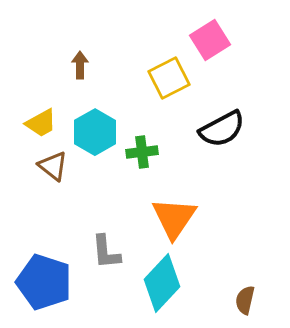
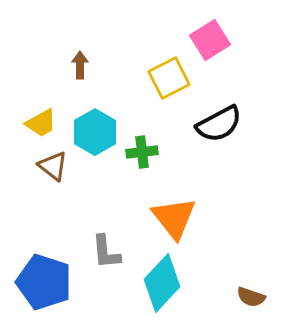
black semicircle: moved 3 px left, 5 px up
orange triangle: rotated 12 degrees counterclockwise
brown semicircle: moved 6 px right, 3 px up; rotated 84 degrees counterclockwise
